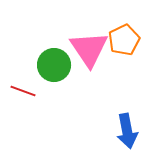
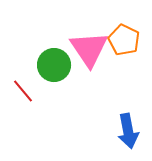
orange pentagon: rotated 20 degrees counterclockwise
red line: rotated 30 degrees clockwise
blue arrow: moved 1 px right
